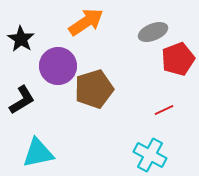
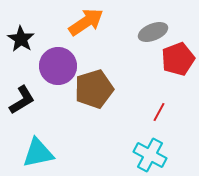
red line: moved 5 px left, 2 px down; rotated 36 degrees counterclockwise
